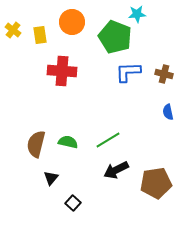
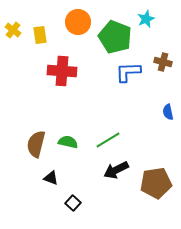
cyan star: moved 9 px right, 5 px down; rotated 18 degrees counterclockwise
orange circle: moved 6 px right
brown cross: moved 1 px left, 12 px up
black triangle: rotated 49 degrees counterclockwise
